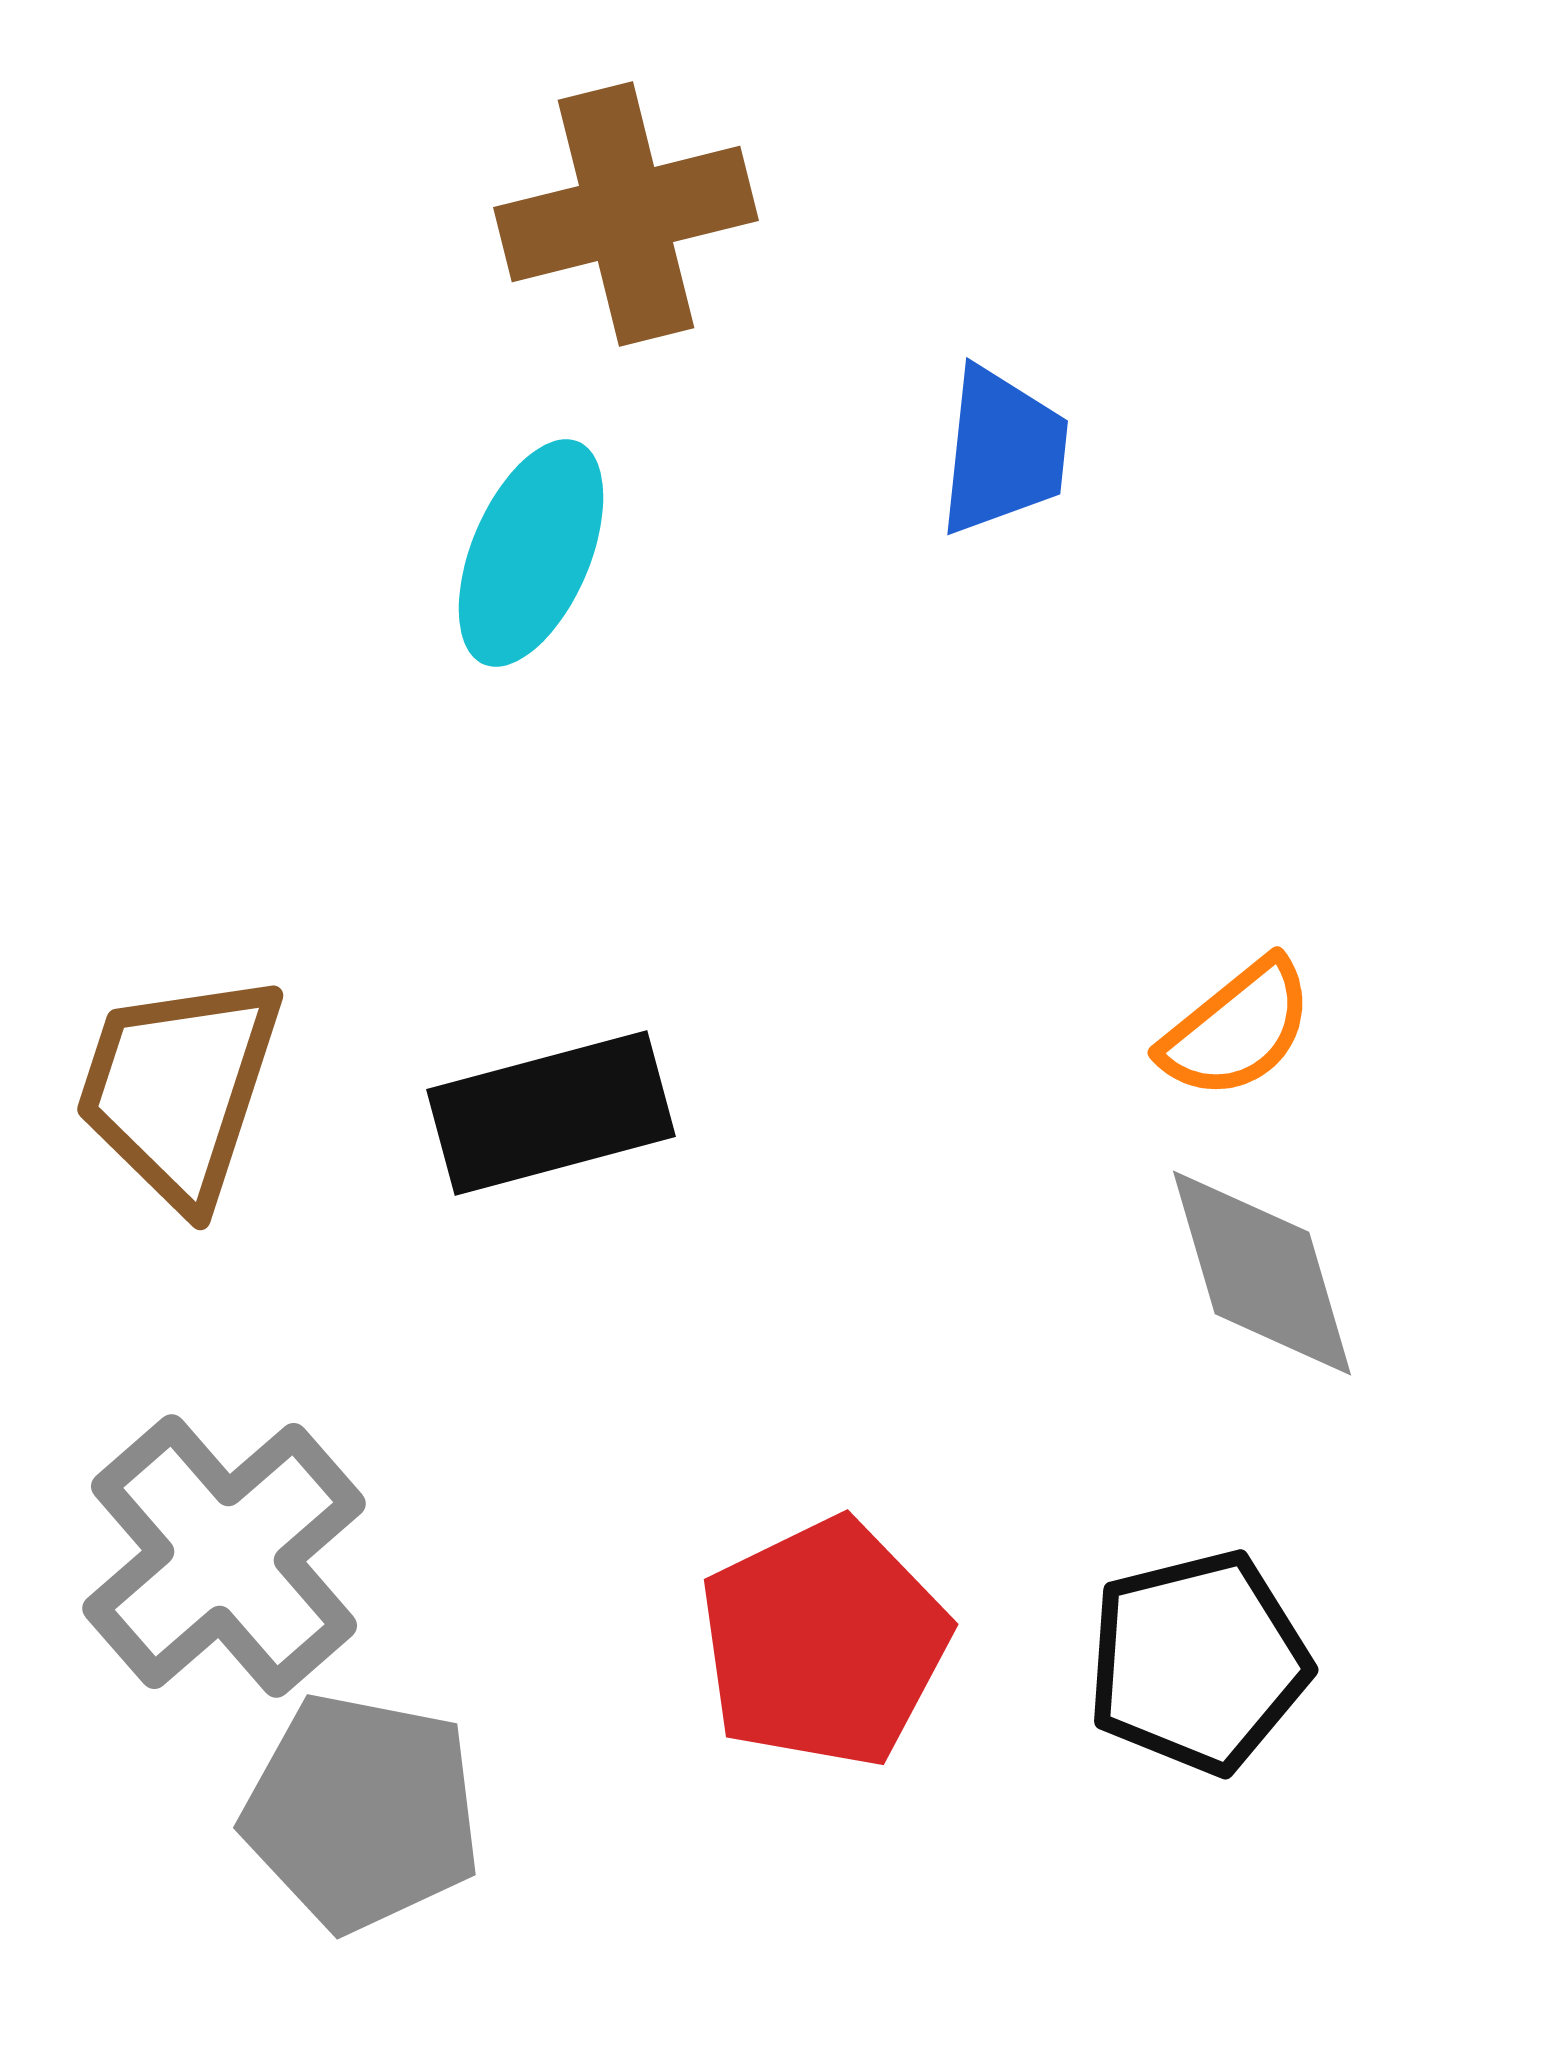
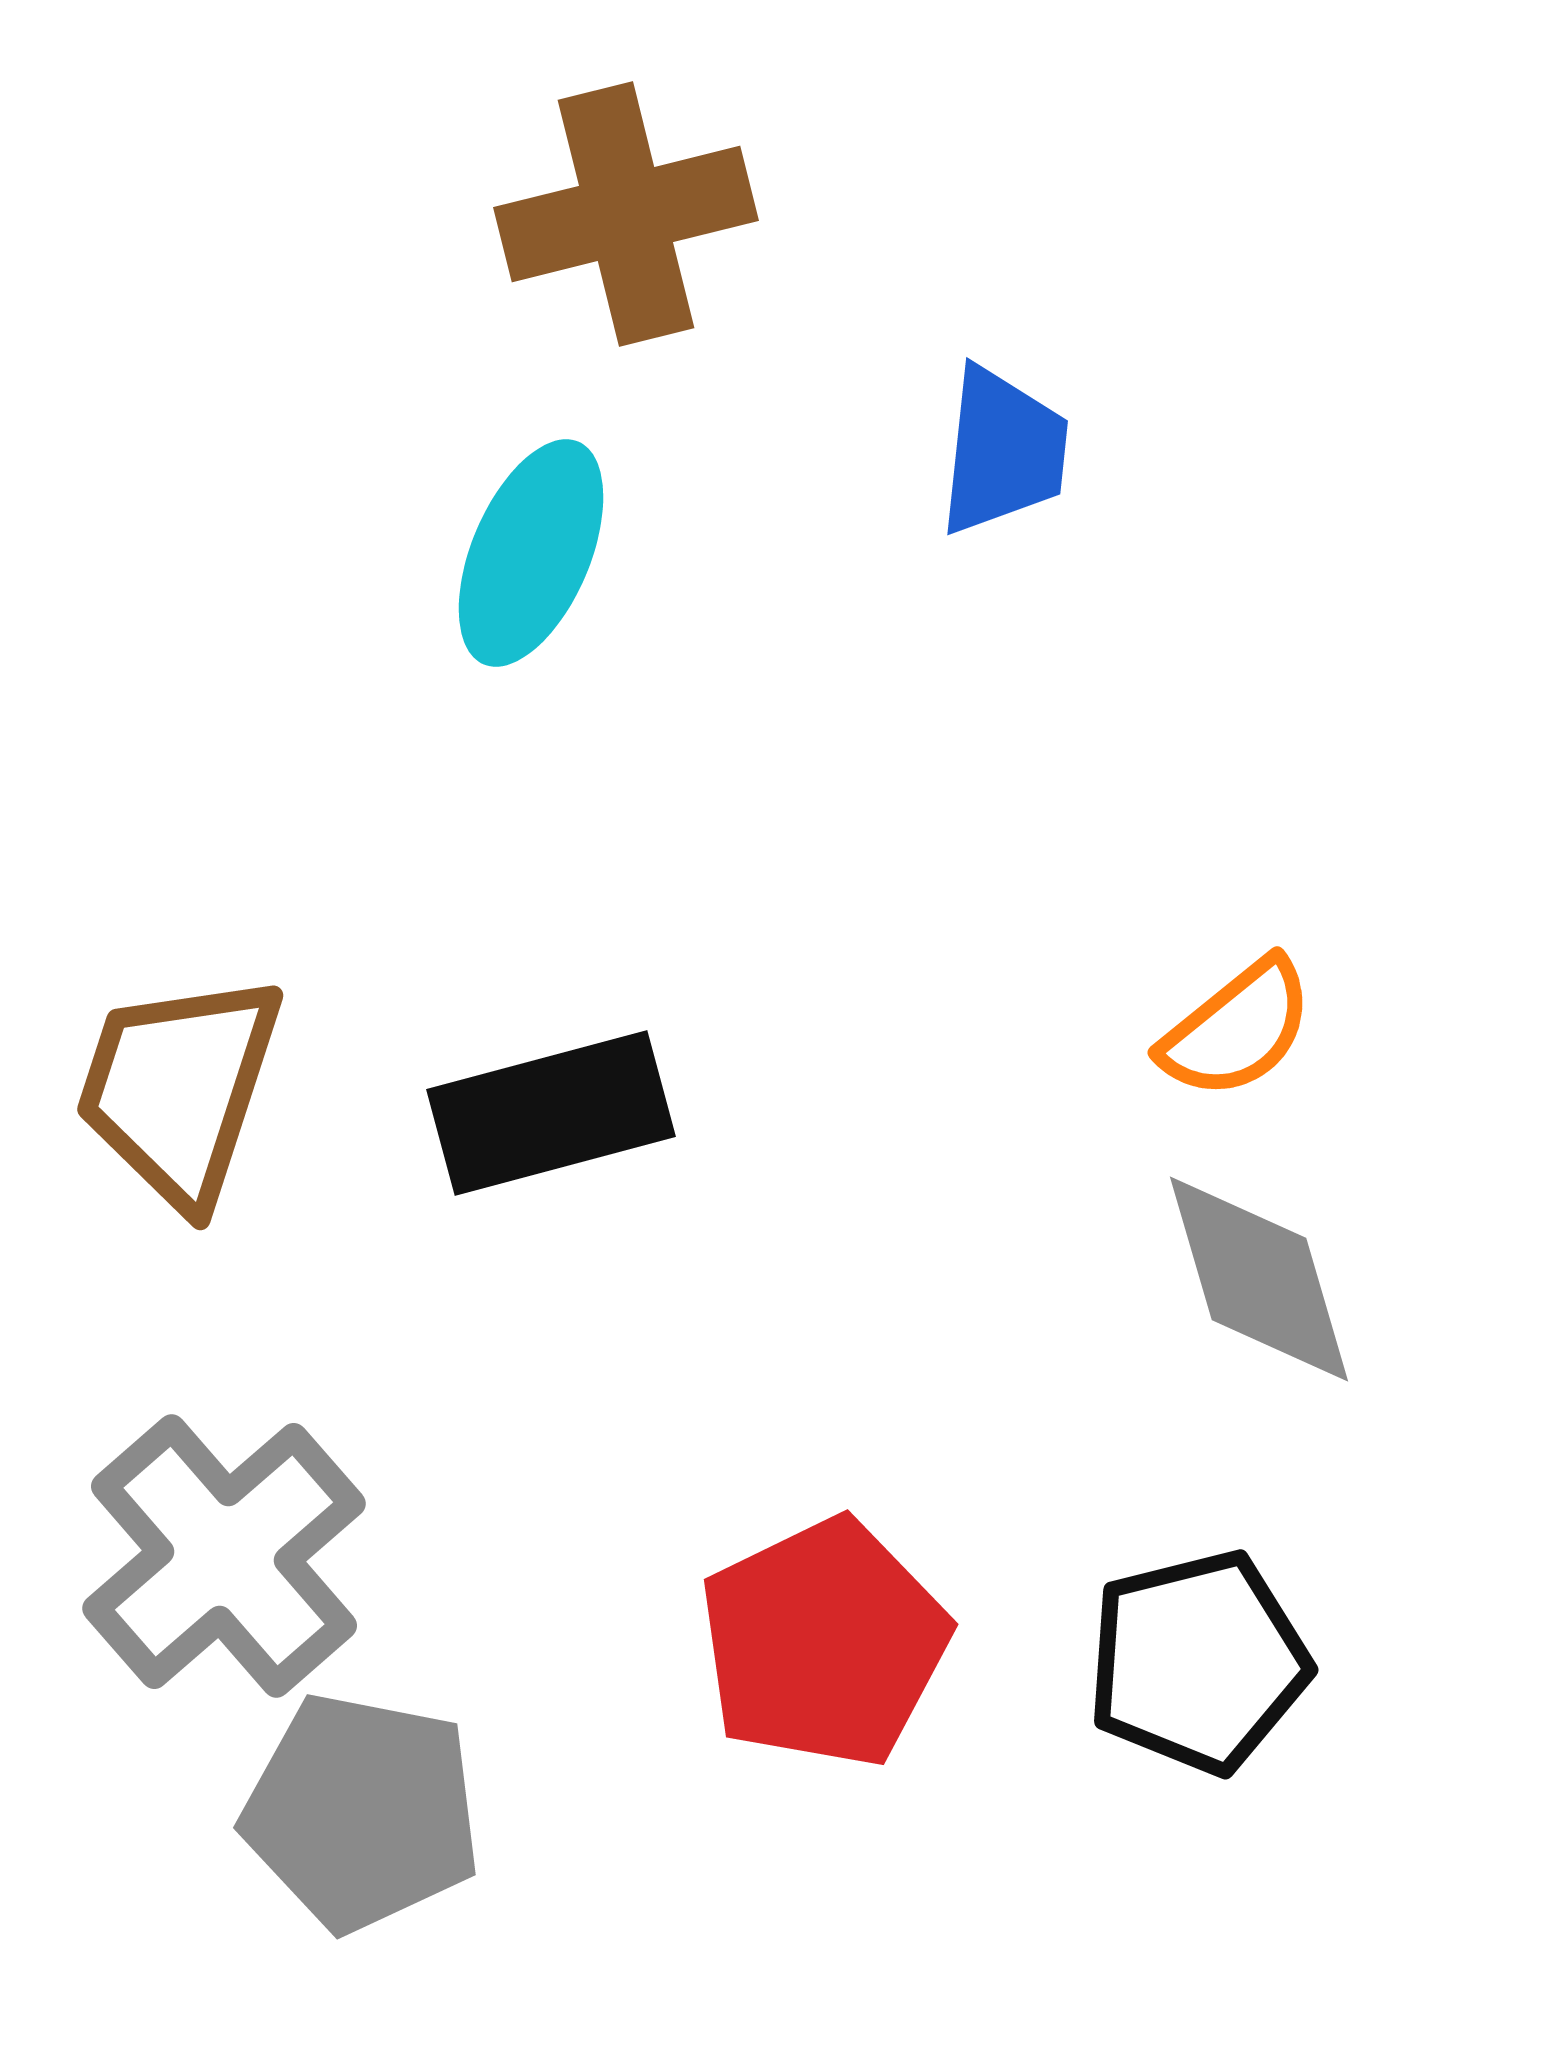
gray diamond: moved 3 px left, 6 px down
